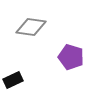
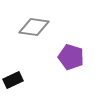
gray diamond: moved 3 px right
